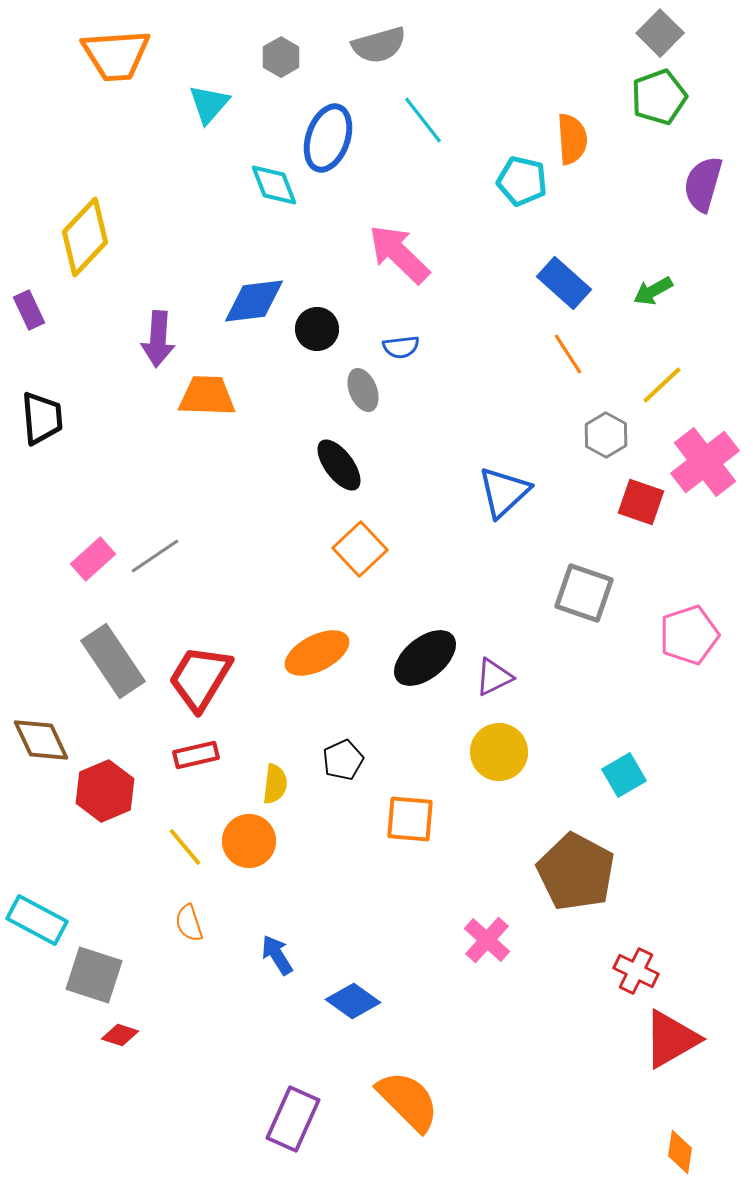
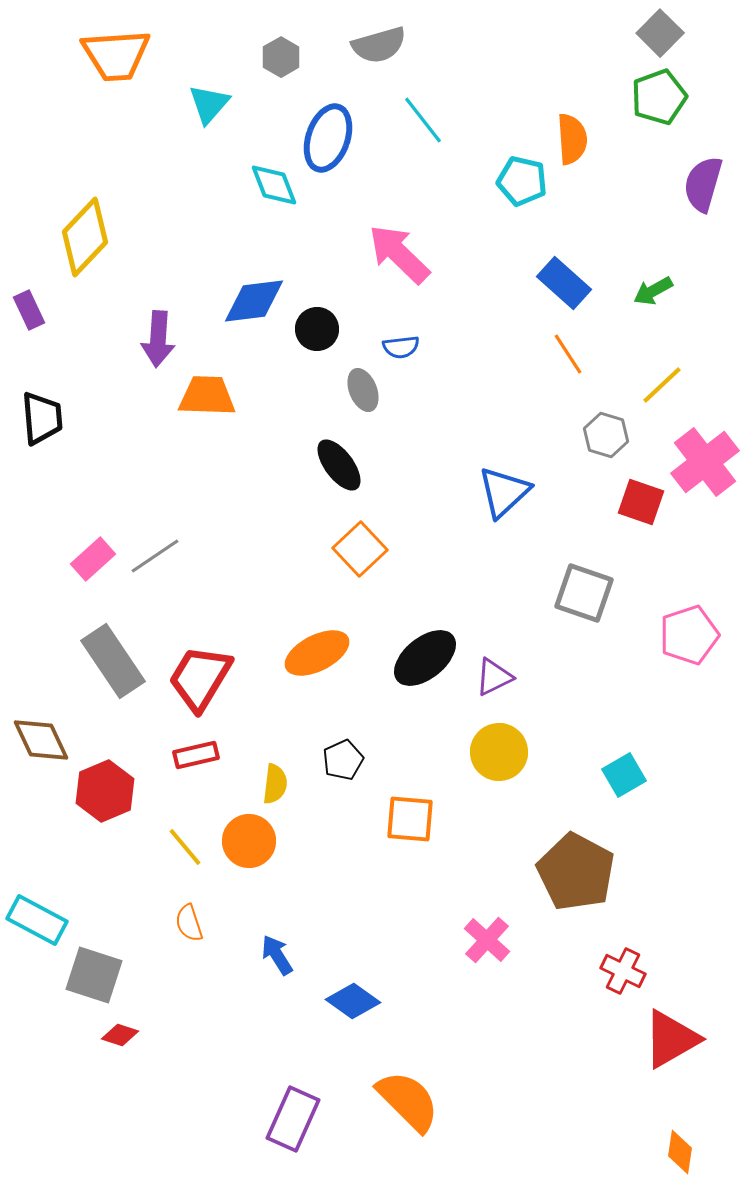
gray hexagon at (606, 435): rotated 12 degrees counterclockwise
red cross at (636, 971): moved 13 px left
